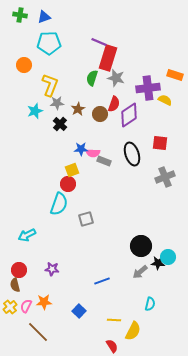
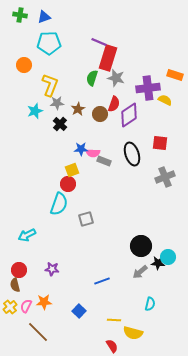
yellow semicircle at (133, 331): moved 2 px down; rotated 78 degrees clockwise
